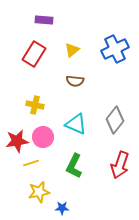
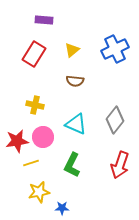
green L-shape: moved 2 px left, 1 px up
